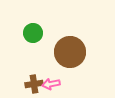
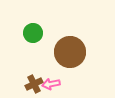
brown cross: rotated 18 degrees counterclockwise
